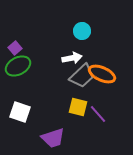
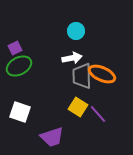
cyan circle: moved 6 px left
purple square: rotated 16 degrees clockwise
green ellipse: moved 1 px right
gray trapezoid: rotated 132 degrees clockwise
yellow square: rotated 18 degrees clockwise
purple trapezoid: moved 1 px left, 1 px up
